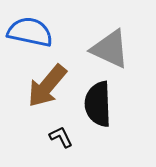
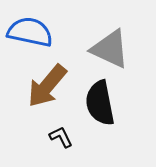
black semicircle: moved 2 px right, 1 px up; rotated 9 degrees counterclockwise
